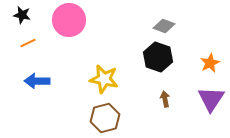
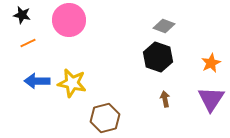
orange star: moved 1 px right
yellow star: moved 32 px left, 4 px down
